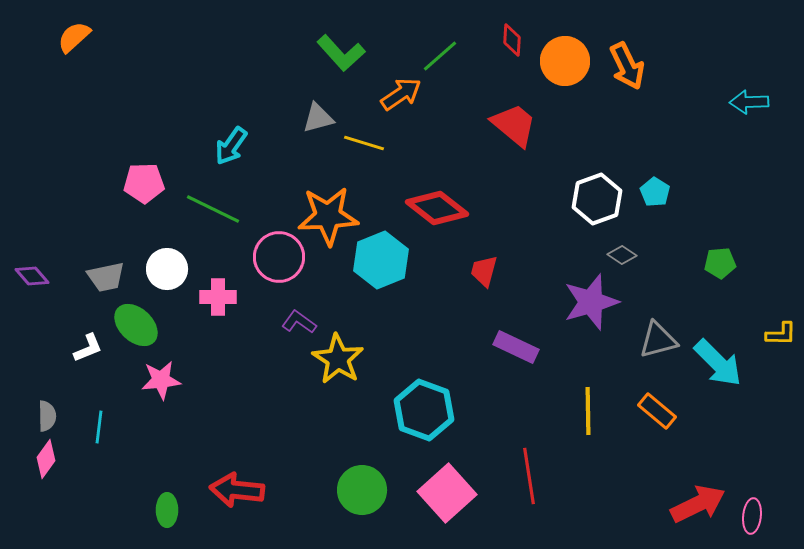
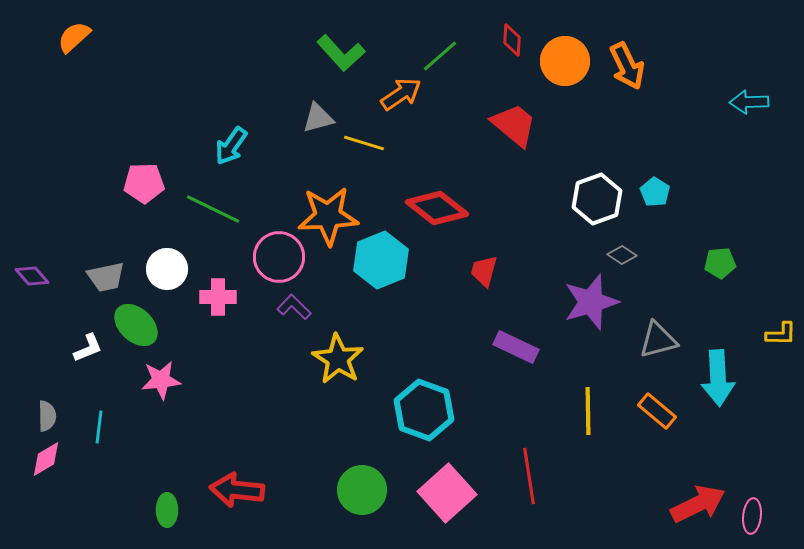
purple L-shape at (299, 322): moved 5 px left, 15 px up; rotated 8 degrees clockwise
cyan arrow at (718, 363): moved 15 px down; rotated 42 degrees clockwise
pink diamond at (46, 459): rotated 24 degrees clockwise
